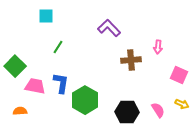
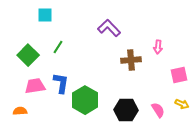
cyan square: moved 1 px left, 1 px up
green square: moved 13 px right, 11 px up
pink square: rotated 36 degrees counterclockwise
pink trapezoid: rotated 20 degrees counterclockwise
black hexagon: moved 1 px left, 2 px up
